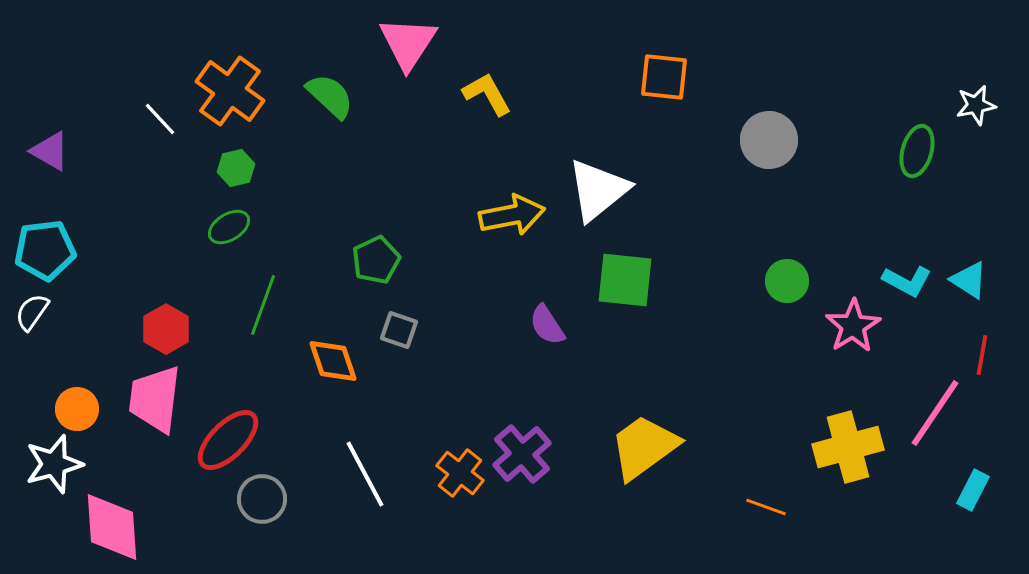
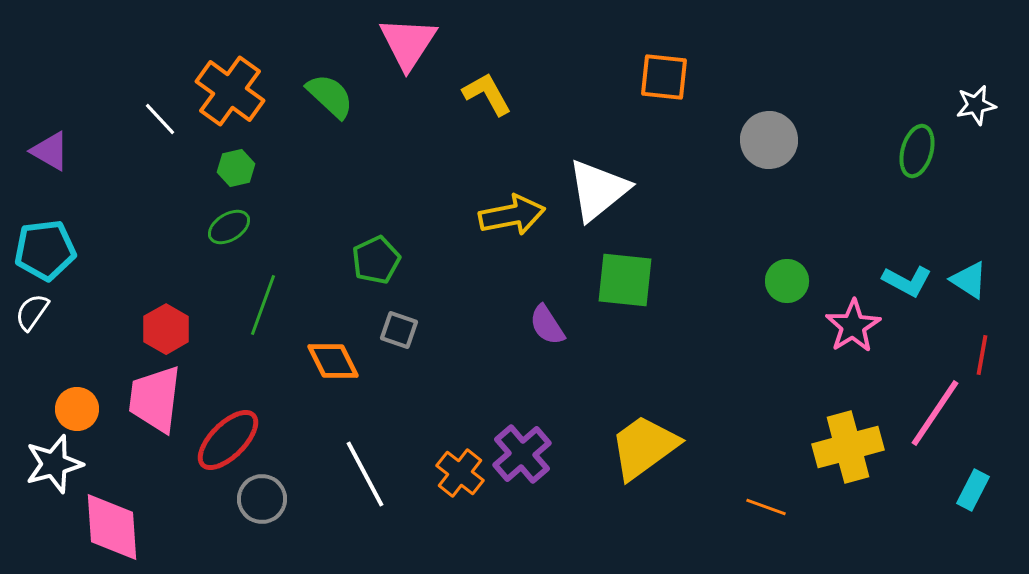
orange diamond at (333, 361): rotated 8 degrees counterclockwise
